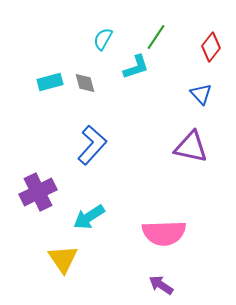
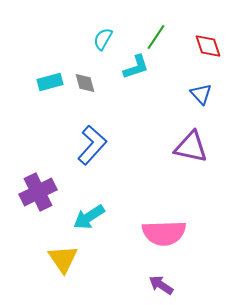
red diamond: moved 3 px left, 1 px up; rotated 56 degrees counterclockwise
